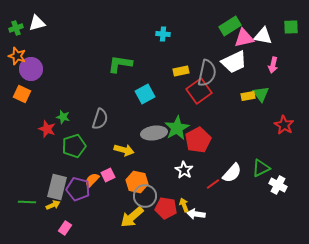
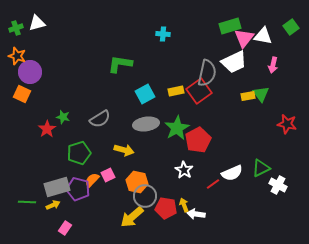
green rectangle at (230, 26): rotated 15 degrees clockwise
green square at (291, 27): rotated 35 degrees counterclockwise
pink triangle at (244, 38): rotated 40 degrees counterclockwise
purple circle at (31, 69): moved 1 px left, 3 px down
yellow rectangle at (181, 71): moved 5 px left, 20 px down
gray semicircle at (100, 119): rotated 40 degrees clockwise
red star at (284, 125): moved 3 px right, 1 px up; rotated 18 degrees counterclockwise
red star at (47, 129): rotated 18 degrees clockwise
gray ellipse at (154, 133): moved 8 px left, 9 px up
green pentagon at (74, 146): moved 5 px right, 7 px down
white semicircle at (232, 173): rotated 25 degrees clockwise
gray rectangle at (57, 187): rotated 60 degrees clockwise
